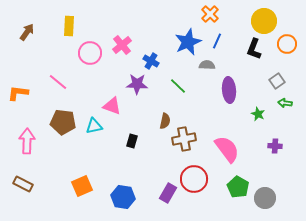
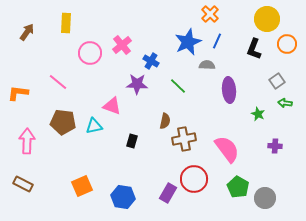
yellow circle: moved 3 px right, 2 px up
yellow rectangle: moved 3 px left, 3 px up
